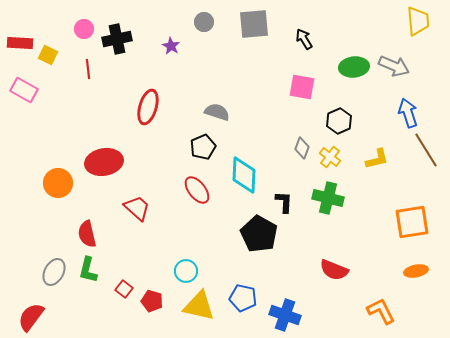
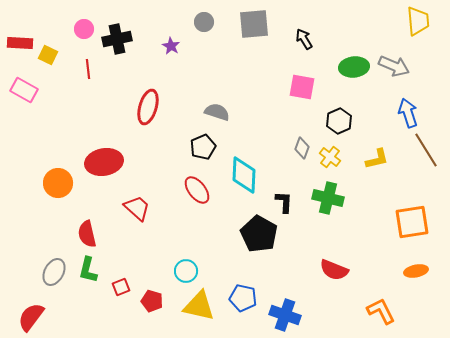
red square at (124, 289): moved 3 px left, 2 px up; rotated 30 degrees clockwise
